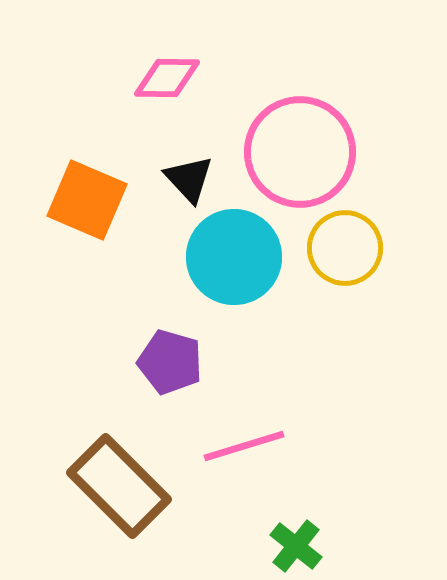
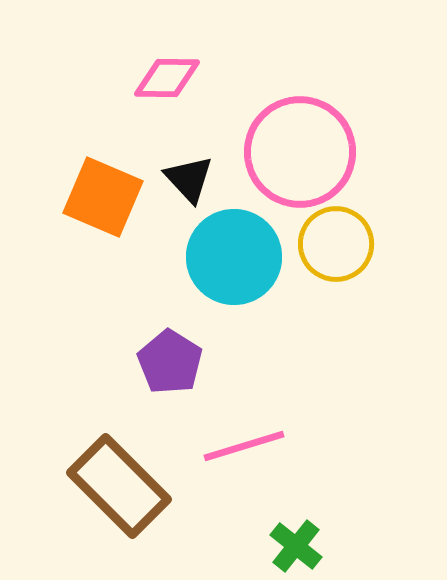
orange square: moved 16 px right, 3 px up
yellow circle: moved 9 px left, 4 px up
purple pentagon: rotated 16 degrees clockwise
